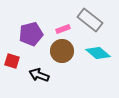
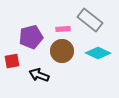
pink rectangle: rotated 16 degrees clockwise
purple pentagon: moved 3 px down
cyan diamond: rotated 15 degrees counterclockwise
red square: rotated 28 degrees counterclockwise
